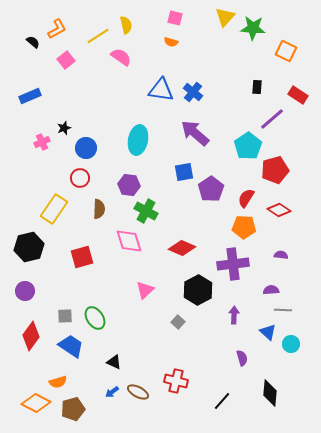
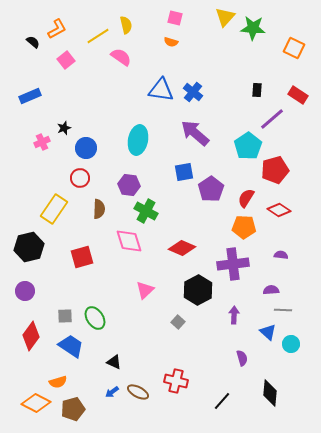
orange square at (286, 51): moved 8 px right, 3 px up
black rectangle at (257, 87): moved 3 px down
